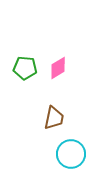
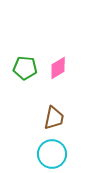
cyan circle: moved 19 px left
